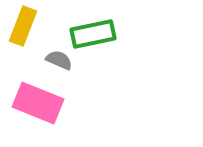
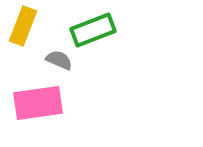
green rectangle: moved 4 px up; rotated 9 degrees counterclockwise
pink rectangle: rotated 30 degrees counterclockwise
